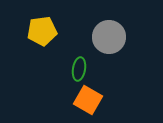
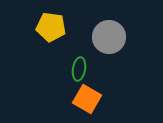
yellow pentagon: moved 9 px right, 4 px up; rotated 16 degrees clockwise
orange square: moved 1 px left, 1 px up
